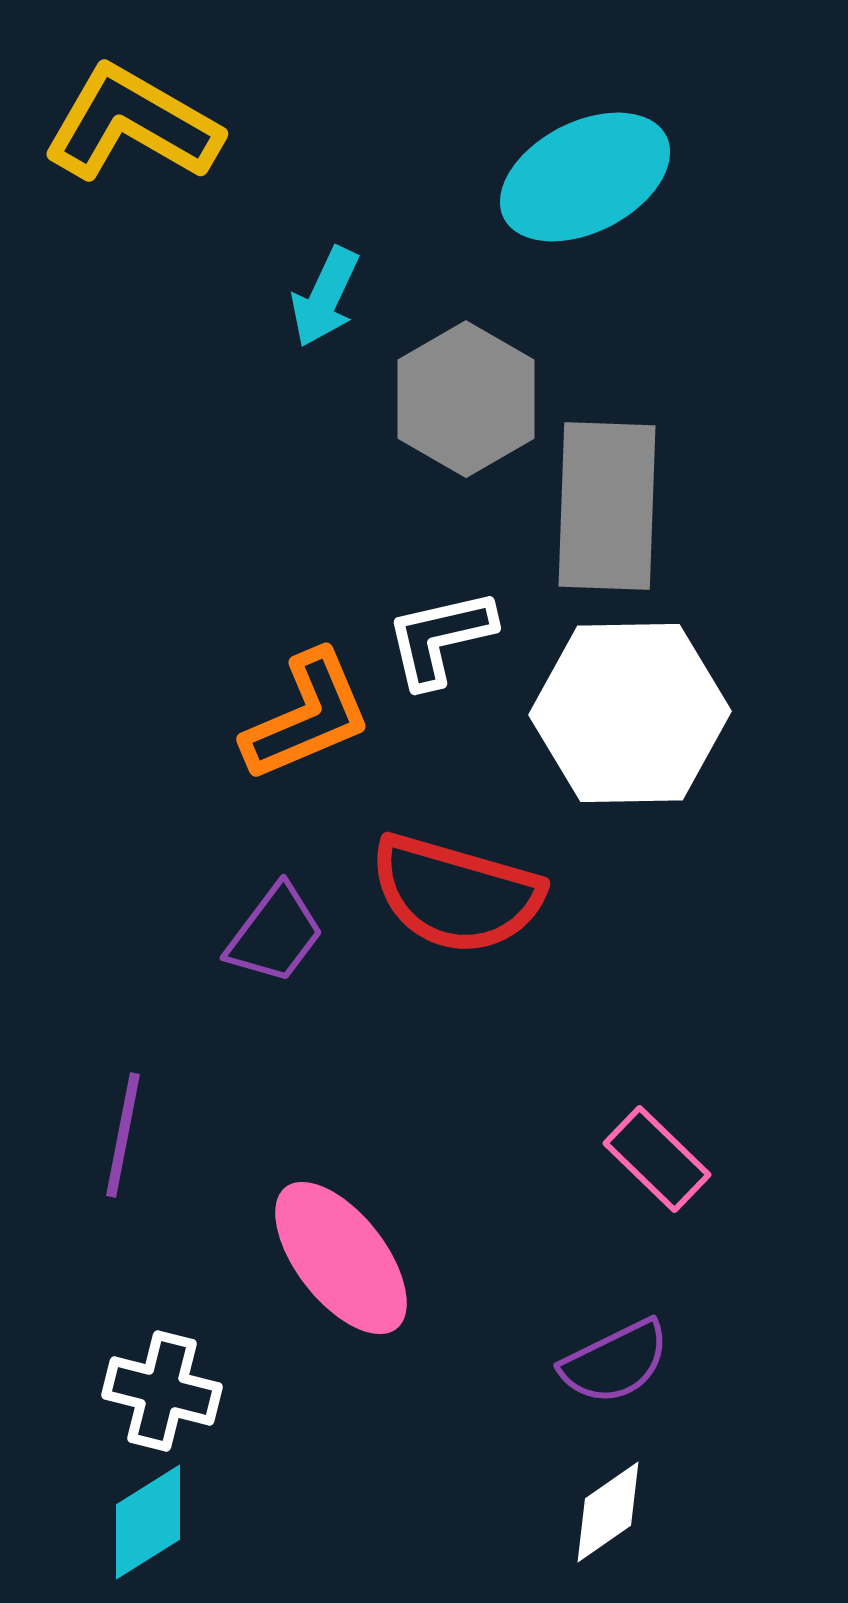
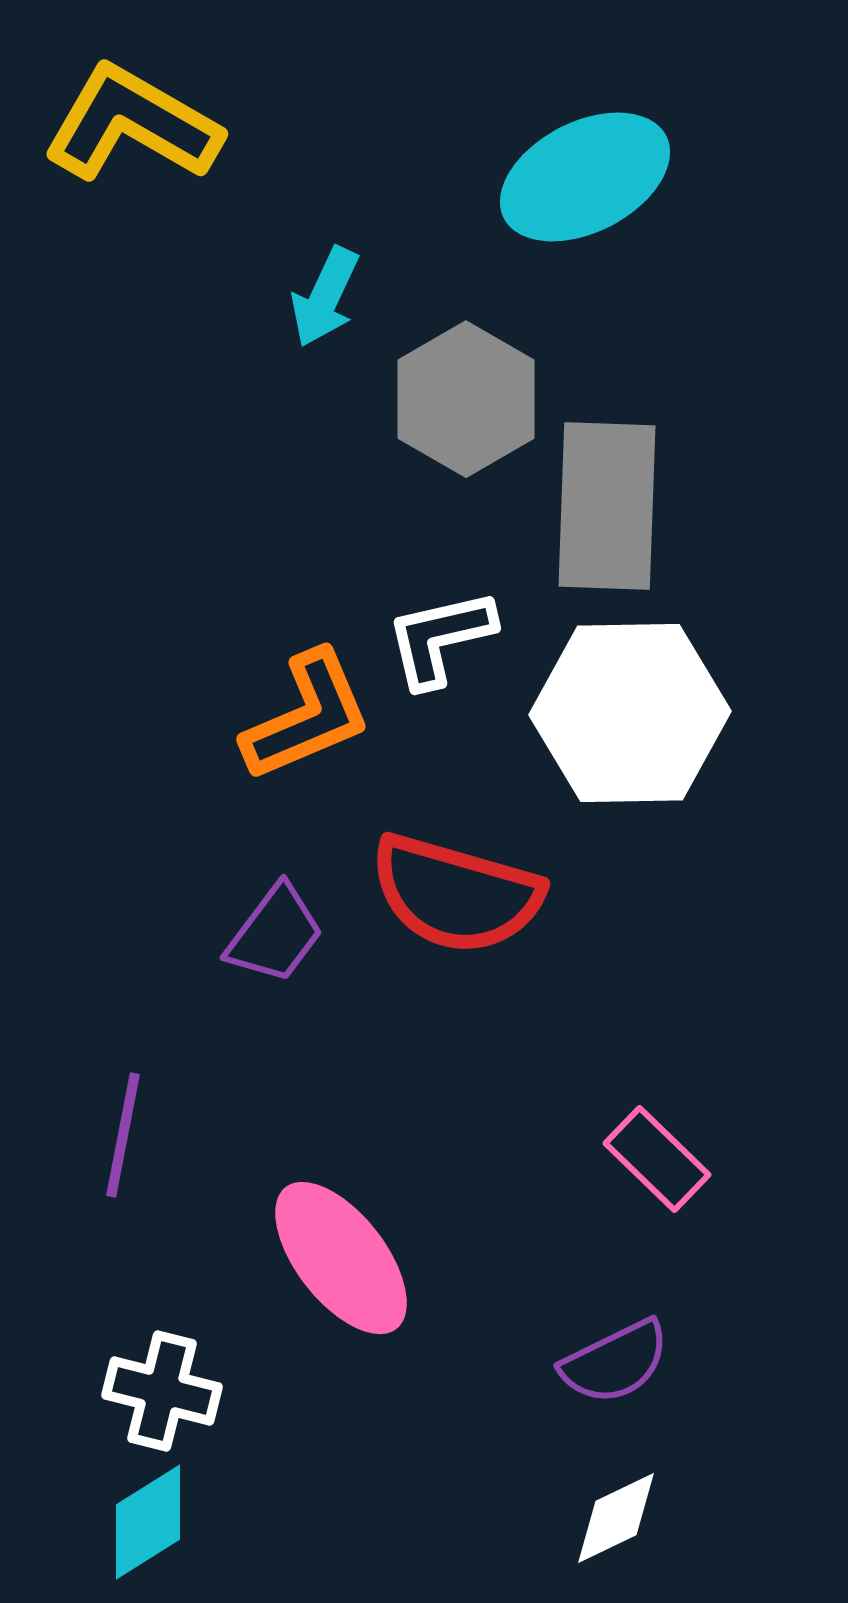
white diamond: moved 8 px right, 6 px down; rotated 9 degrees clockwise
